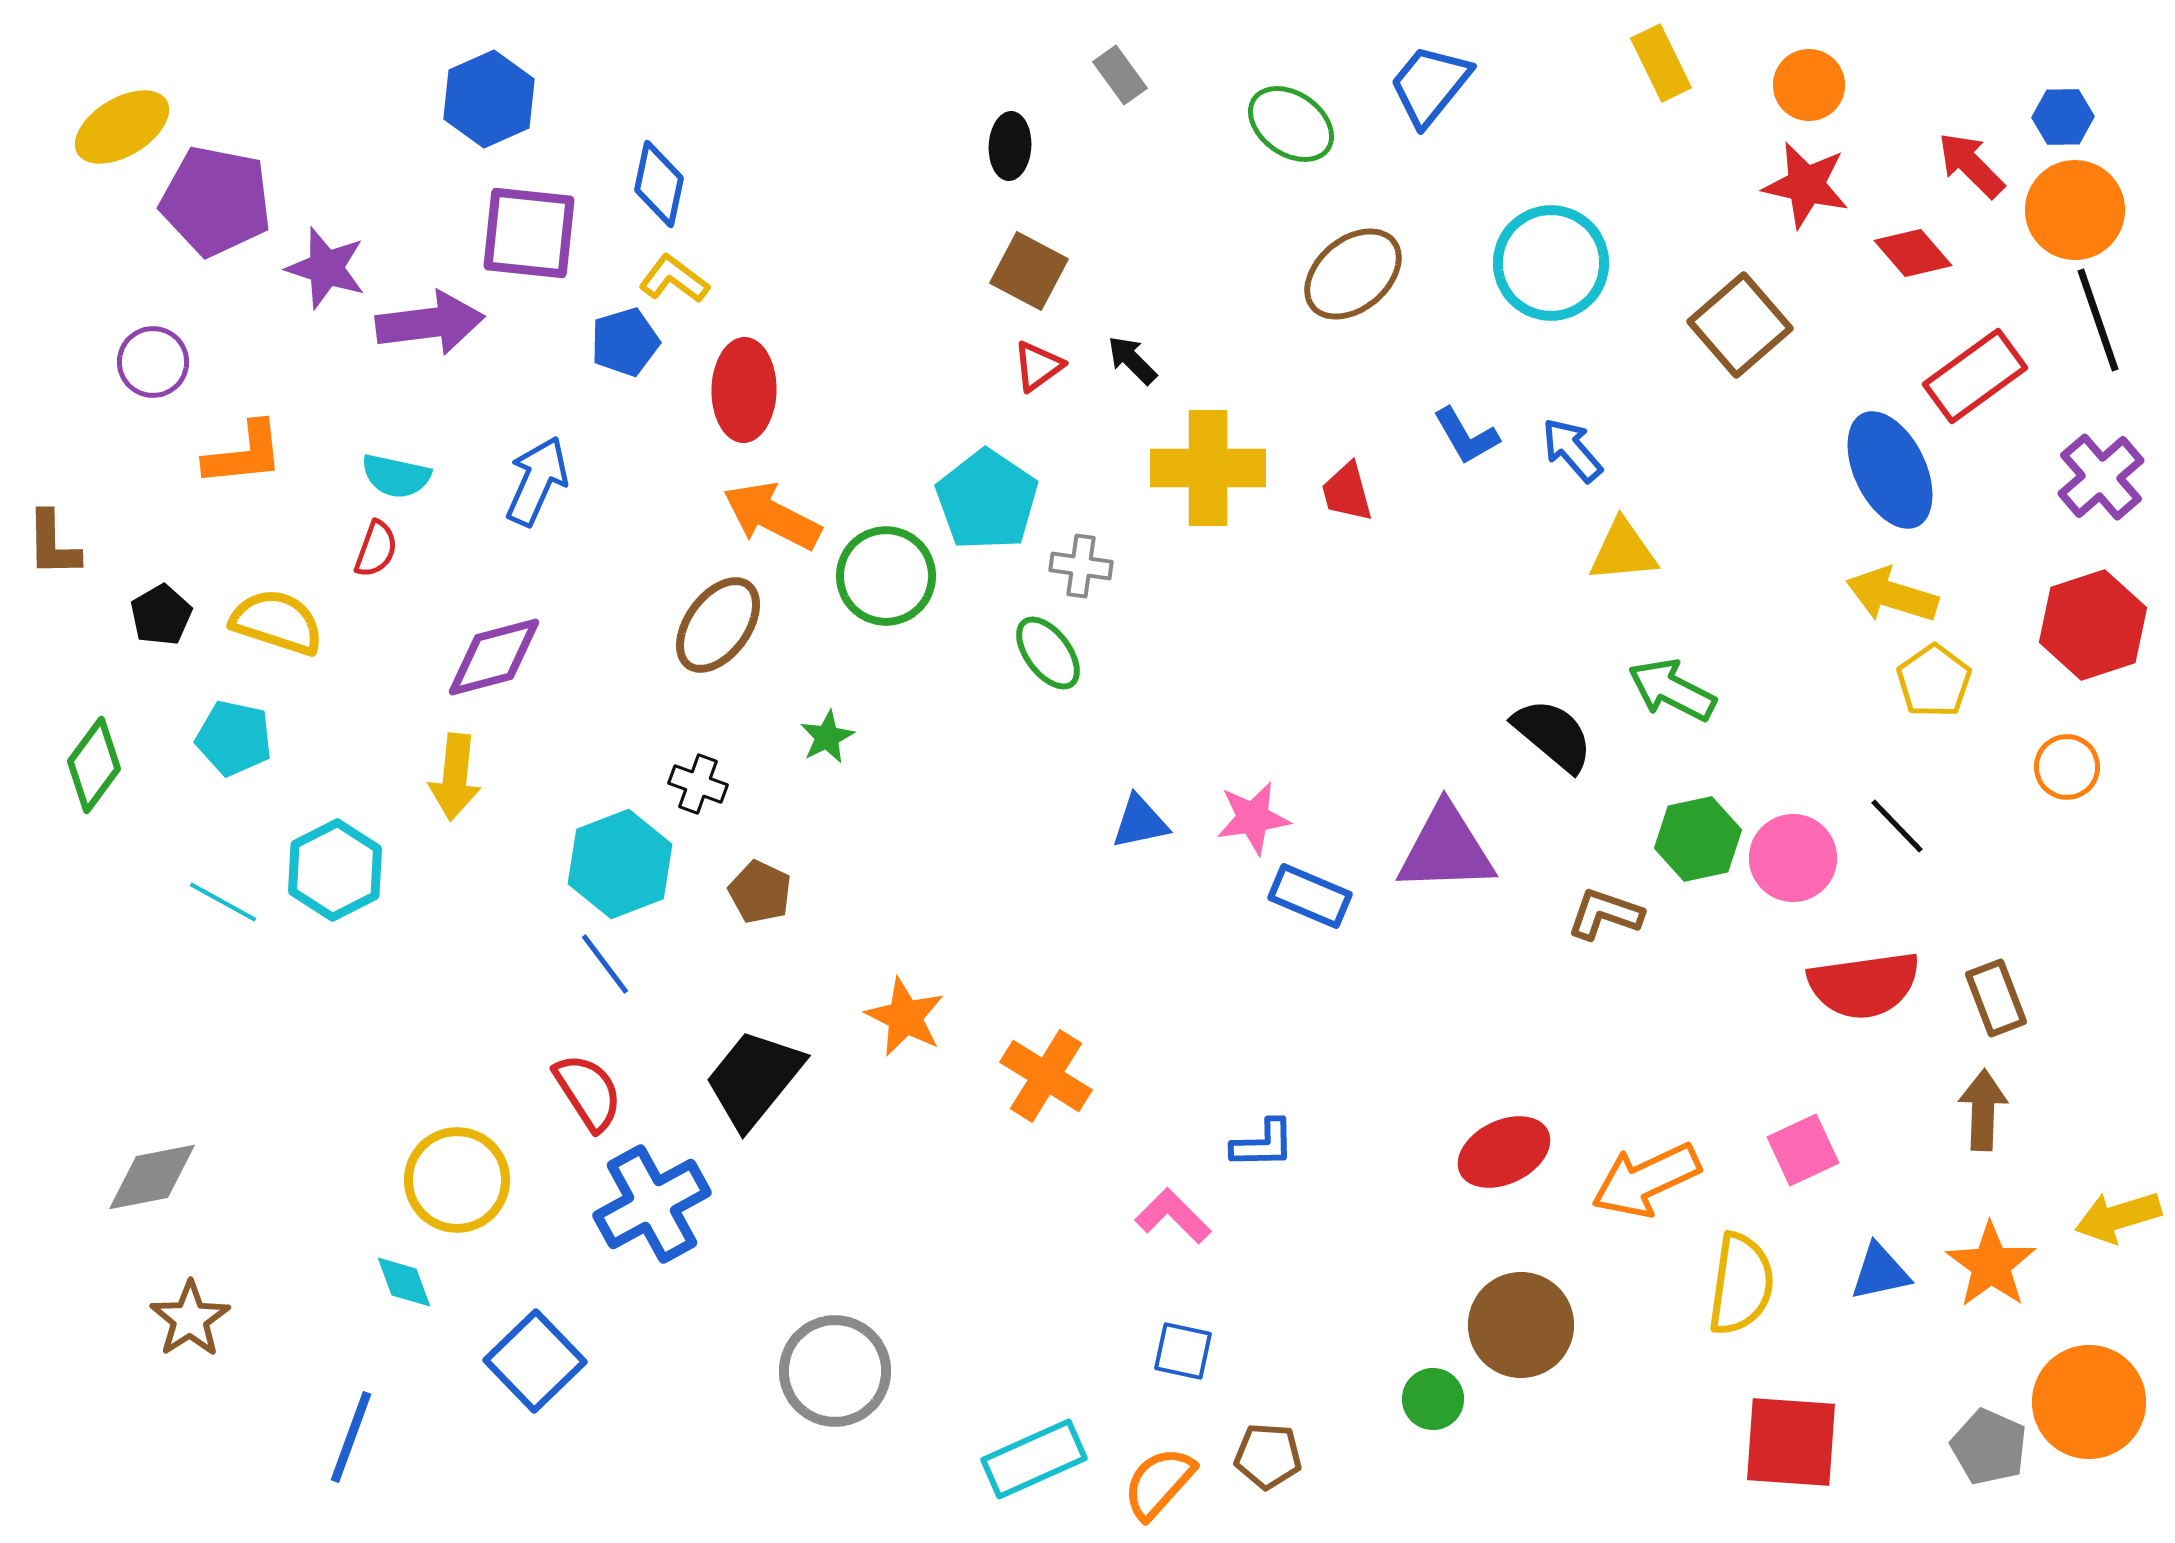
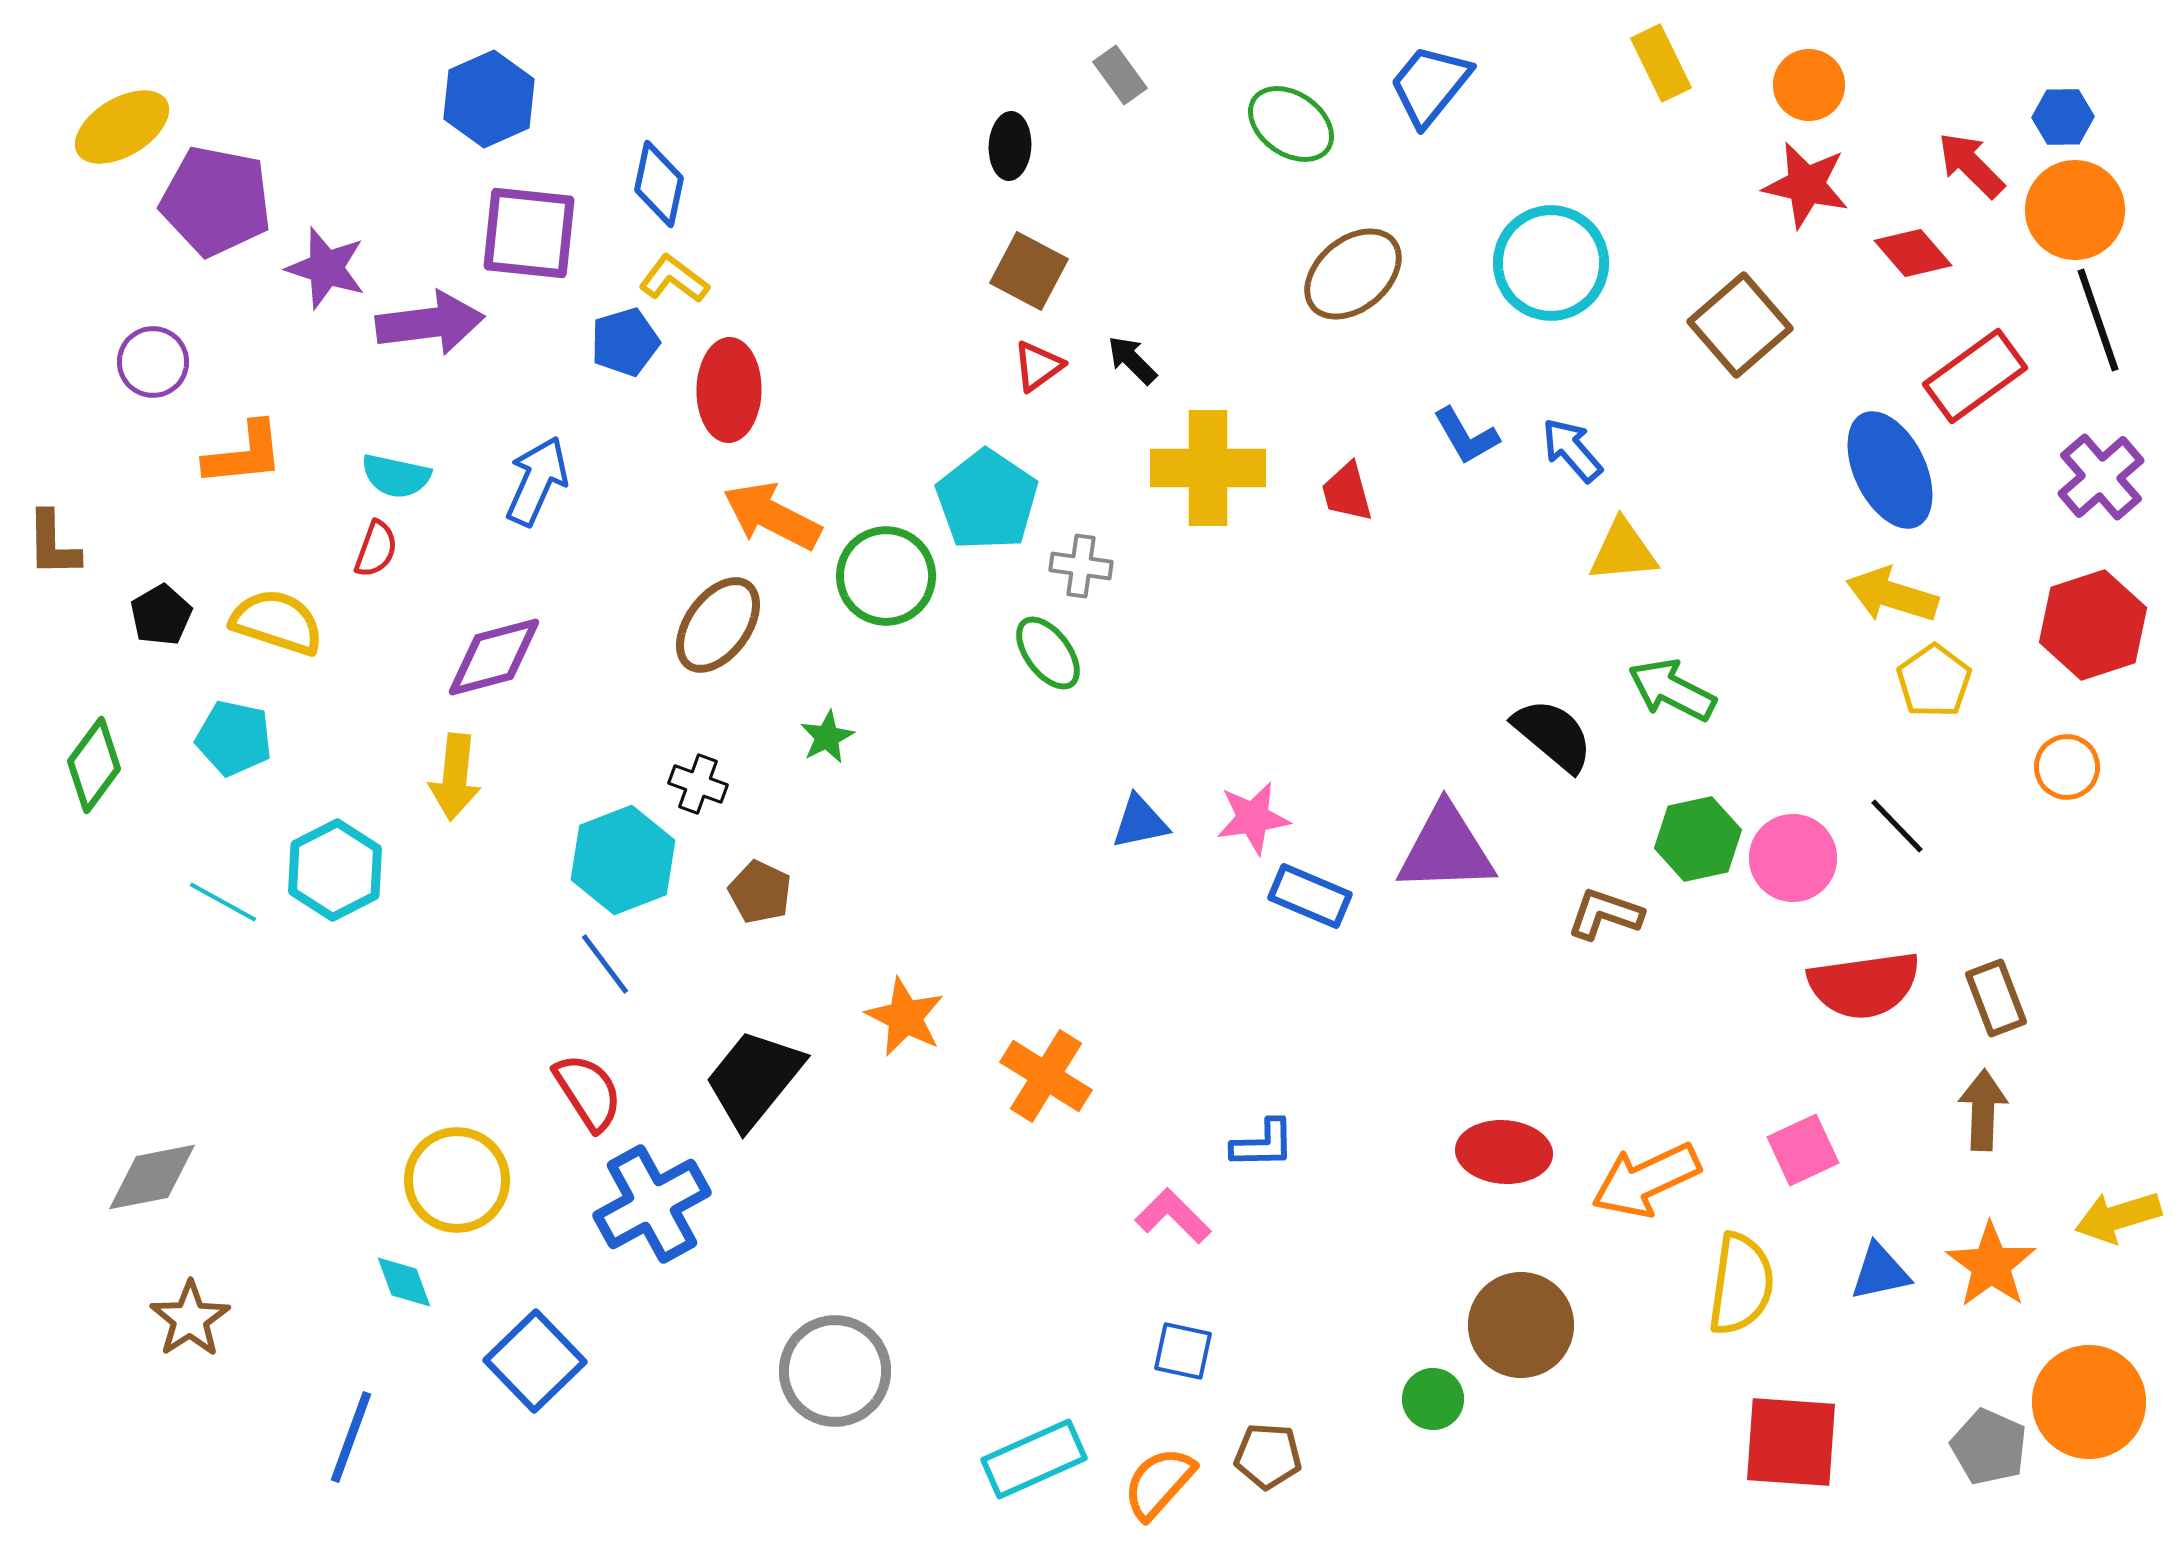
red ellipse at (744, 390): moved 15 px left
cyan hexagon at (620, 864): moved 3 px right, 4 px up
red ellipse at (1504, 1152): rotated 30 degrees clockwise
